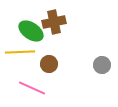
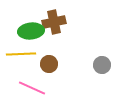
green ellipse: rotated 40 degrees counterclockwise
yellow line: moved 1 px right, 2 px down
